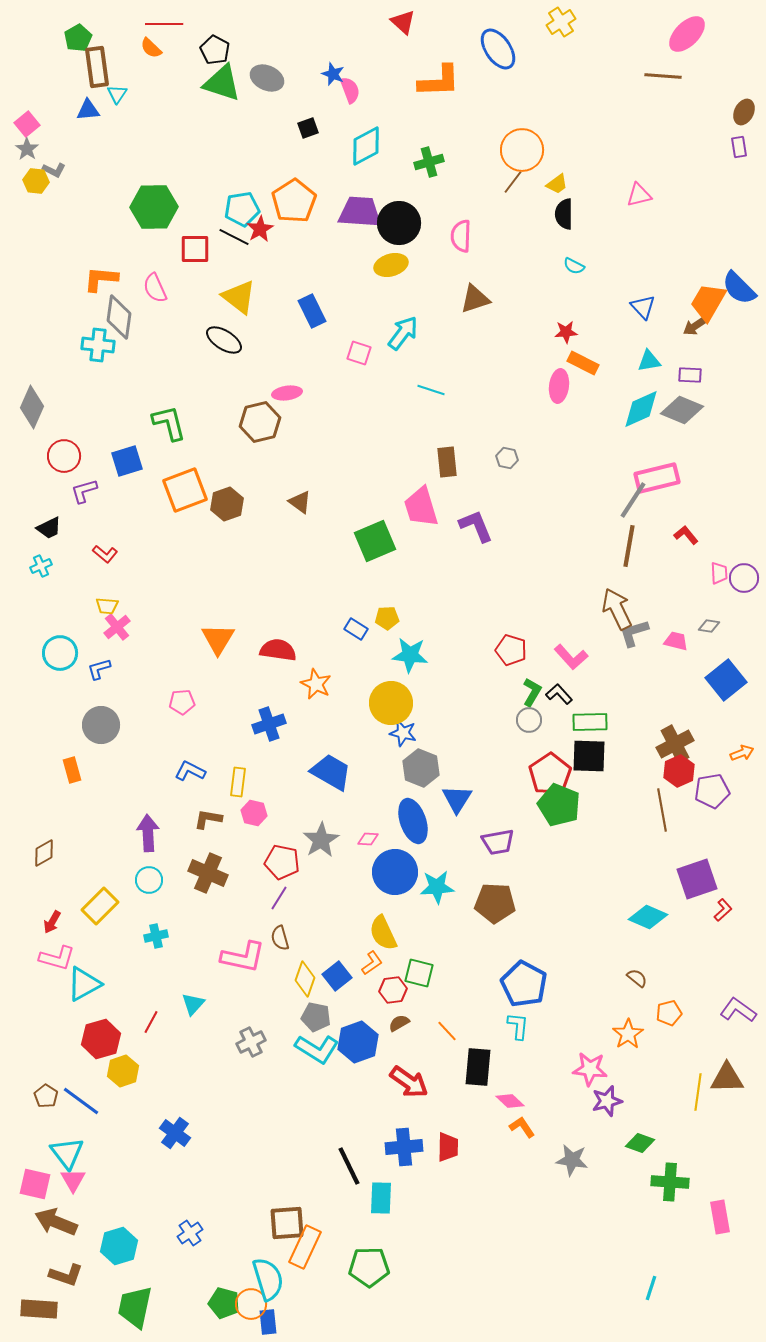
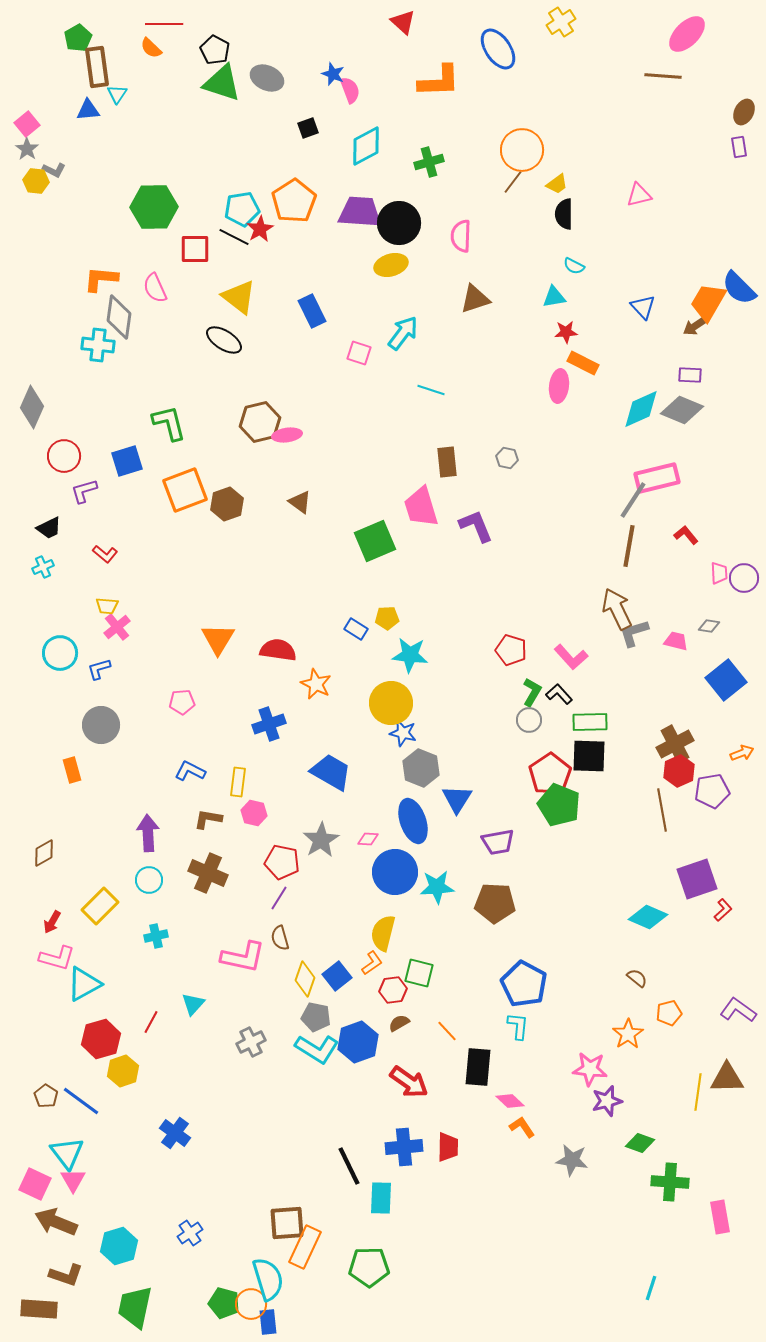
cyan triangle at (649, 361): moved 95 px left, 64 px up
pink ellipse at (287, 393): moved 42 px down
cyan cross at (41, 566): moved 2 px right, 1 px down
yellow semicircle at (383, 933): rotated 39 degrees clockwise
pink square at (35, 1184): rotated 12 degrees clockwise
